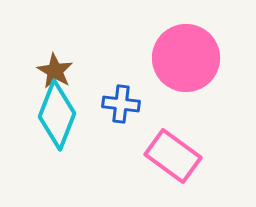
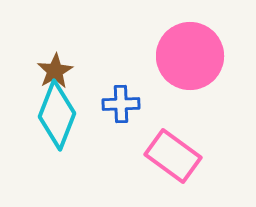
pink circle: moved 4 px right, 2 px up
brown star: rotated 12 degrees clockwise
blue cross: rotated 9 degrees counterclockwise
